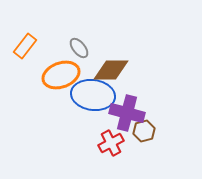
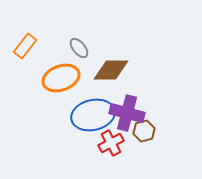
orange ellipse: moved 3 px down
blue ellipse: moved 20 px down; rotated 21 degrees counterclockwise
